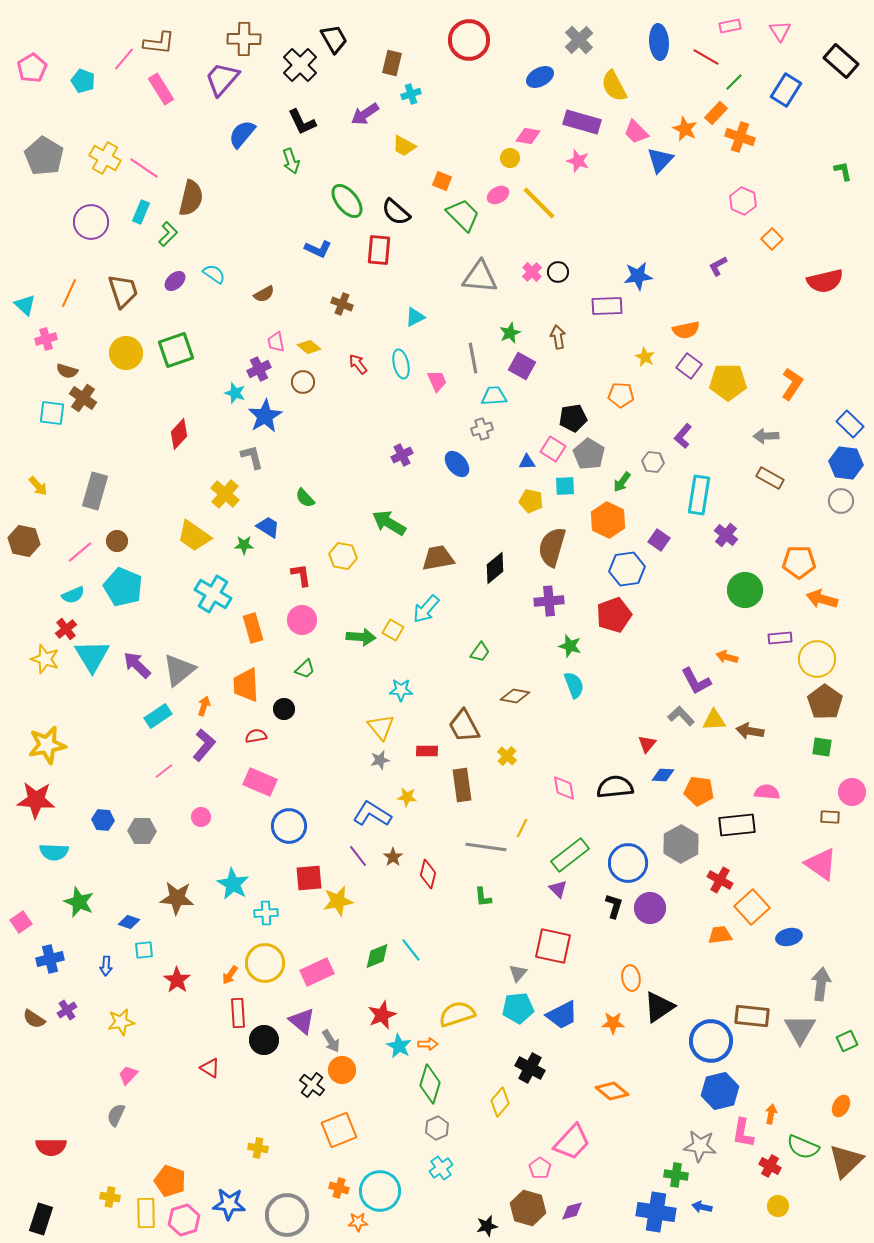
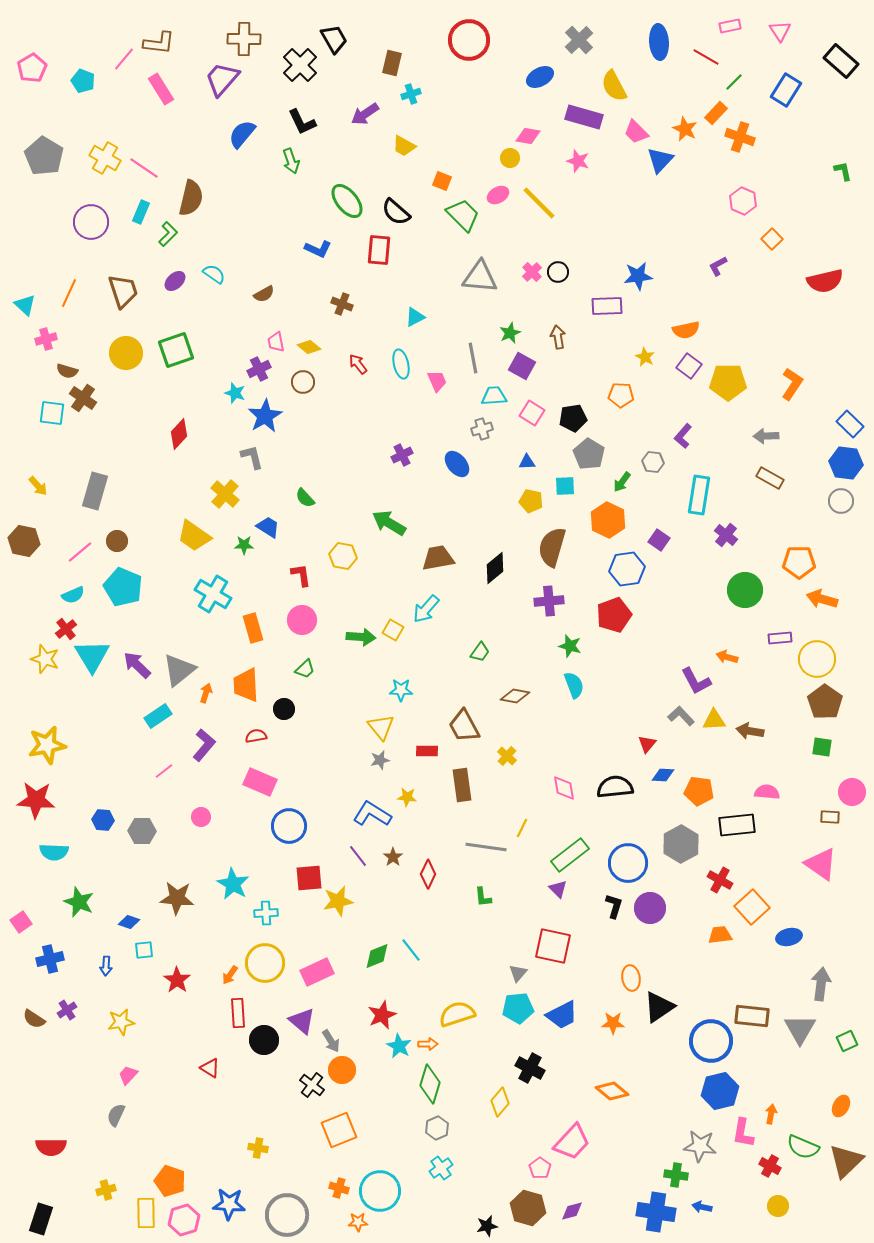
purple rectangle at (582, 122): moved 2 px right, 5 px up
pink square at (553, 449): moved 21 px left, 36 px up
orange arrow at (204, 706): moved 2 px right, 13 px up
red diamond at (428, 874): rotated 12 degrees clockwise
yellow cross at (110, 1197): moved 4 px left, 7 px up; rotated 24 degrees counterclockwise
